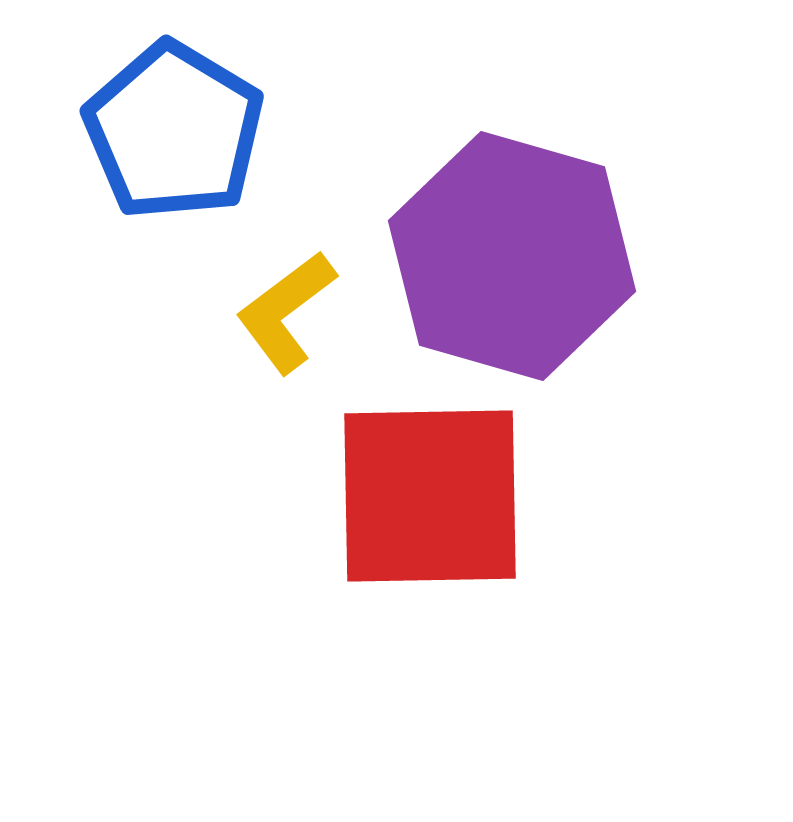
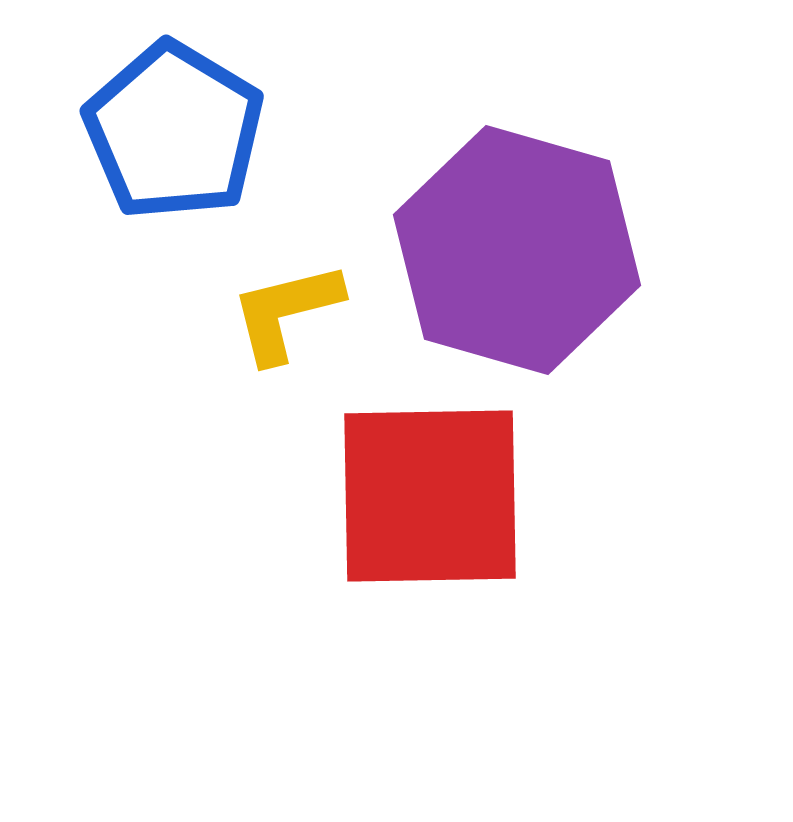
purple hexagon: moved 5 px right, 6 px up
yellow L-shape: rotated 23 degrees clockwise
